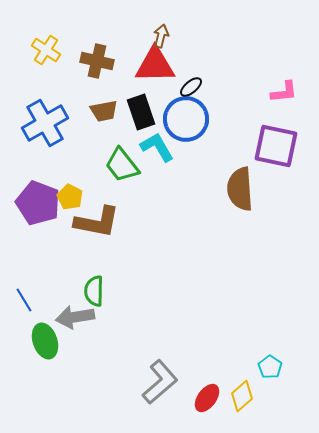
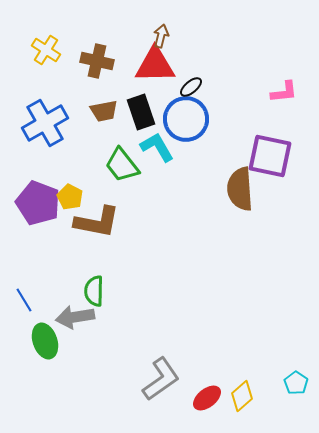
purple square: moved 6 px left, 10 px down
cyan pentagon: moved 26 px right, 16 px down
gray L-shape: moved 1 px right, 3 px up; rotated 6 degrees clockwise
red ellipse: rotated 16 degrees clockwise
